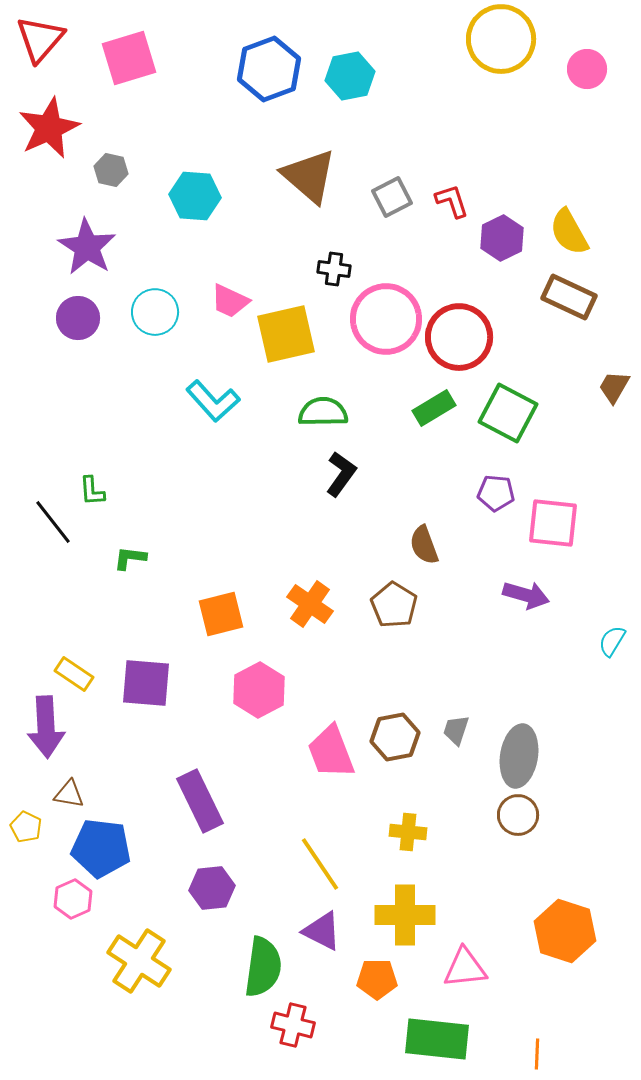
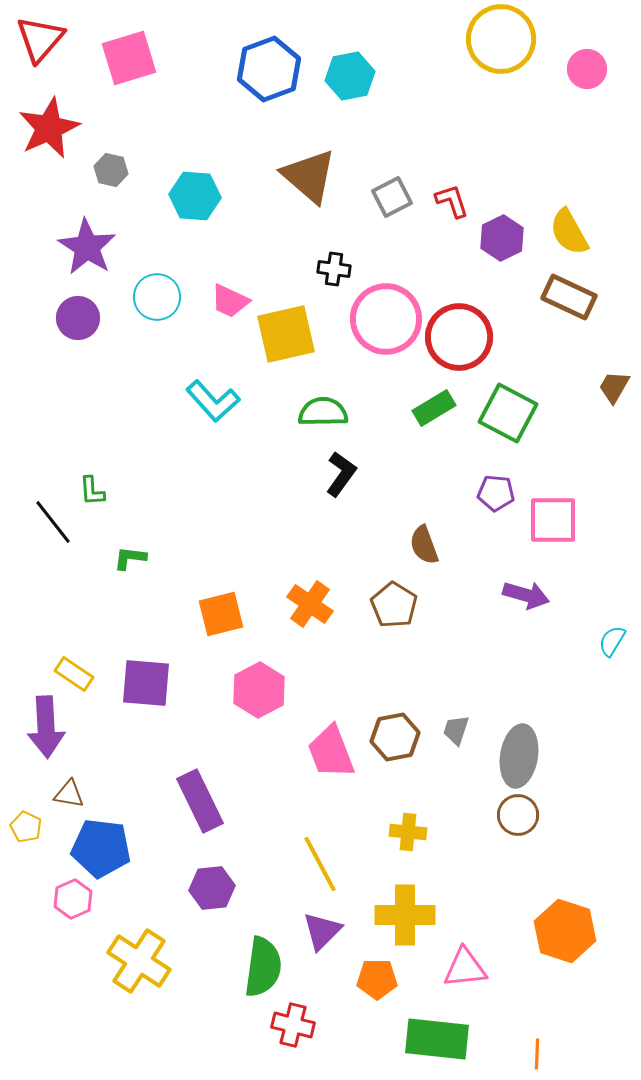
cyan circle at (155, 312): moved 2 px right, 15 px up
pink square at (553, 523): moved 3 px up; rotated 6 degrees counterclockwise
yellow line at (320, 864): rotated 6 degrees clockwise
purple triangle at (322, 931): rotated 48 degrees clockwise
